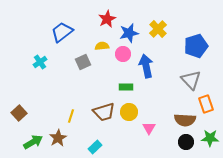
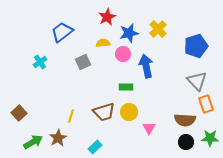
red star: moved 2 px up
yellow semicircle: moved 1 px right, 3 px up
gray triangle: moved 6 px right, 1 px down
